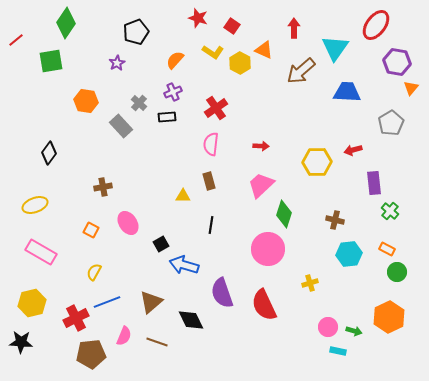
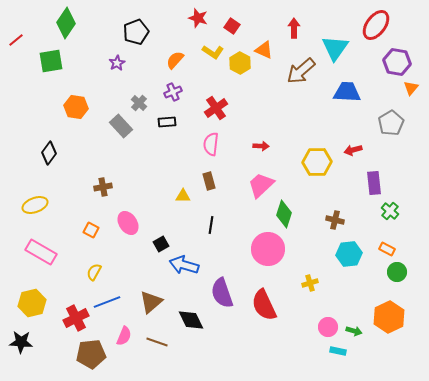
orange hexagon at (86, 101): moved 10 px left, 6 px down
black rectangle at (167, 117): moved 5 px down
